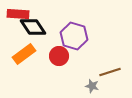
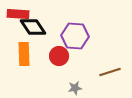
purple hexagon: moved 1 px right; rotated 12 degrees counterclockwise
orange rectangle: rotated 55 degrees counterclockwise
gray star: moved 17 px left, 2 px down; rotated 24 degrees counterclockwise
